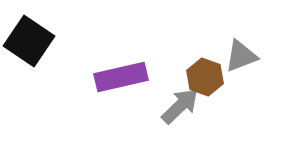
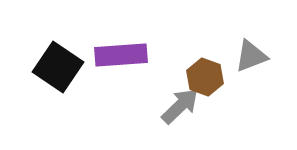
black square: moved 29 px right, 26 px down
gray triangle: moved 10 px right
purple rectangle: moved 22 px up; rotated 9 degrees clockwise
